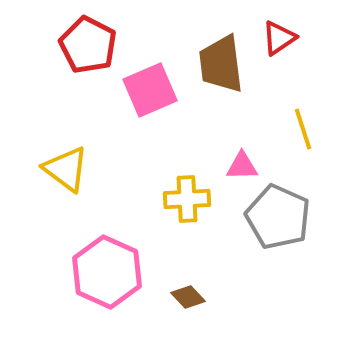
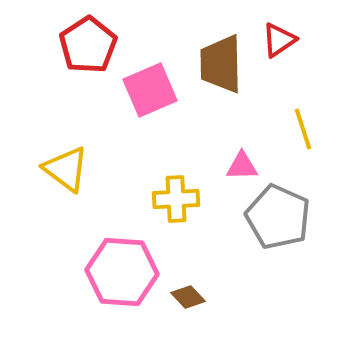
red triangle: moved 2 px down
red pentagon: rotated 12 degrees clockwise
brown trapezoid: rotated 6 degrees clockwise
yellow cross: moved 11 px left
pink hexagon: moved 15 px right; rotated 20 degrees counterclockwise
